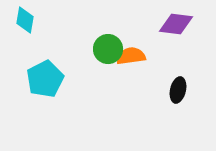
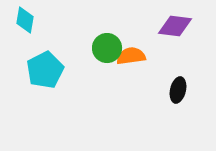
purple diamond: moved 1 px left, 2 px down
green circle: moved 1 px left, 1 px up
cyan pentagon: moved 9 px up
